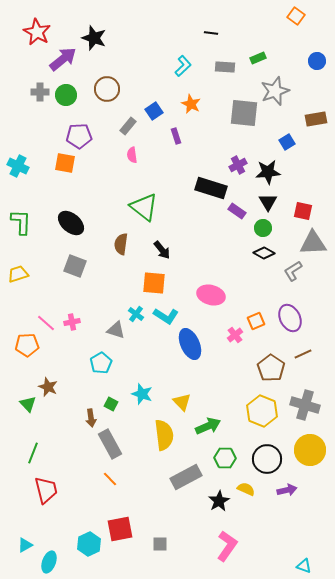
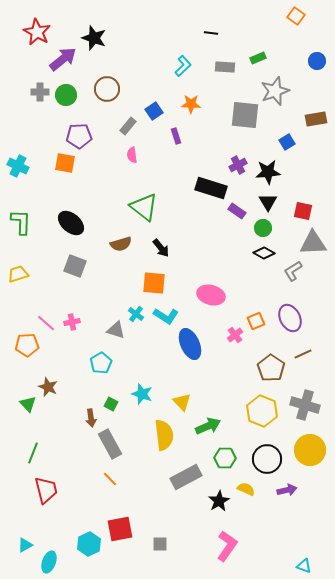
orange star at (191, 104): rotated 24 degrees counterclockwise
gray square at (244, 113): moved 1 px right, 2 px down
brown semicircle at (121, 244): rotated 115 degrees counterclockwise
black arrow at (162, 250): moved 1 px left, 2 px up
